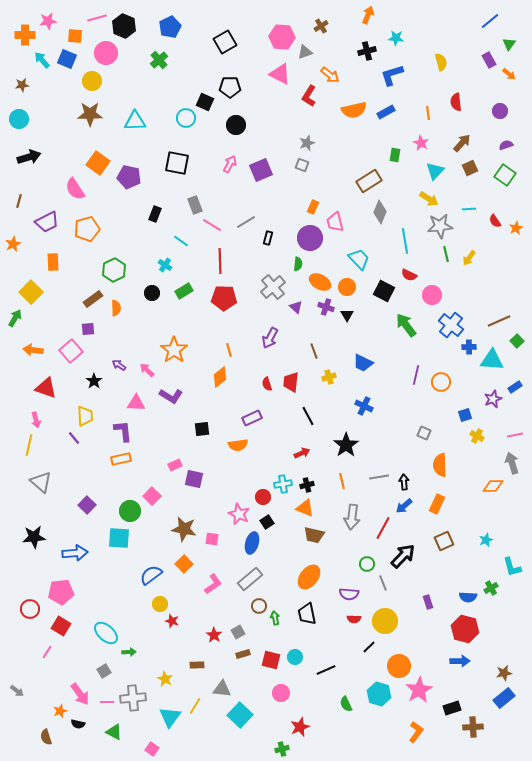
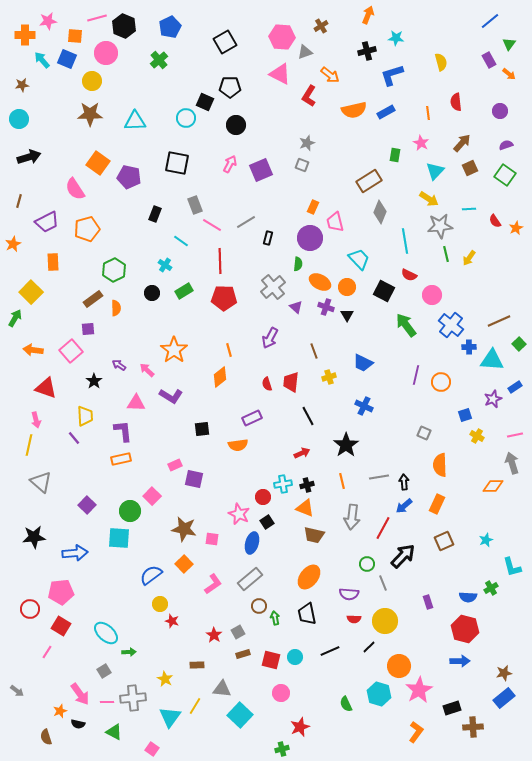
green square at (517, 341): moved 2 px right, 3 px down
black line at (326, 670): moved 4 px right, 19 px up
